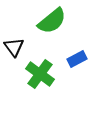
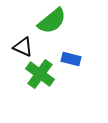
black triangle: moved 9 px right; rotated 30 degrees counterclockwise
blue rectangle: moved 6 px left; rotated 42 degrees clockwise
